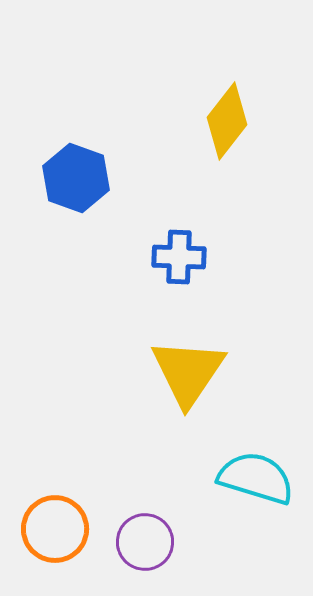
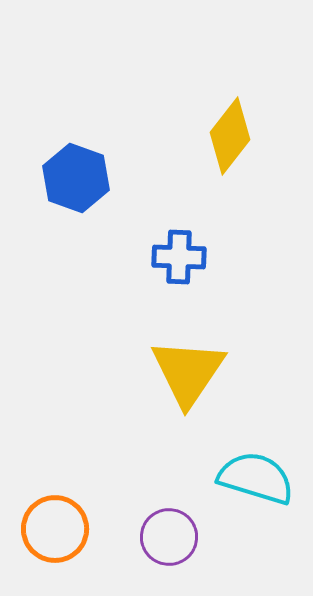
yellow diamond: moved 3 px right, 15 px down
purple circle: moved 24 px right, 5 px up
